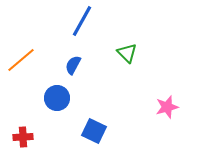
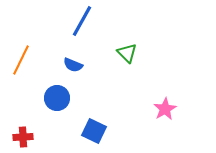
orange line: rotated 24 degrees counterclockwise
blue semicircle: rotated 96 degrees counterclockwise
pink star: moved 2 px left, 2 px down; rotated 15 degrees counterclockwise
